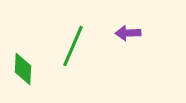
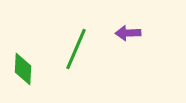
green line: moved 3 px right, 3 px down
